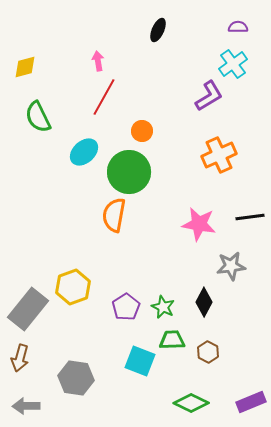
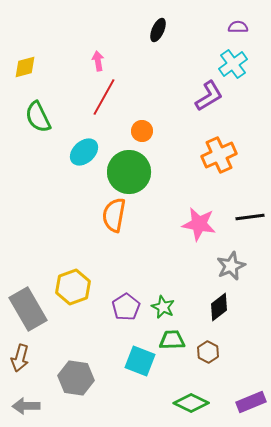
gray star: rotated 16 degrees counterclockwise
black diamond: moved 15 px right, 5 px down; rotated 24 degrees clockwise
gray rectangle: rotated 69 degrees counterclockwise
